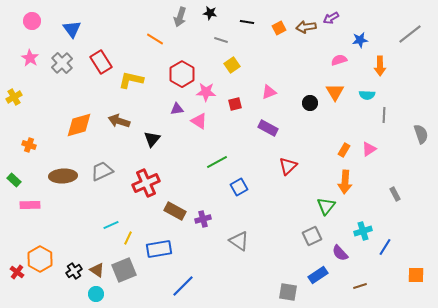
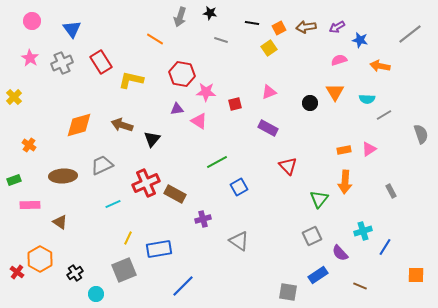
purple arrow at (331, 18): moved 6 px right, 9 px down
black line at (247, 22): moved 5 px right, 1 px down
blue star at (360, 40): rotated 21 degrees clockwise
gray cross at (62, 63): rotated 20 degrees clockwise
yellow square at (232, 65): moved 37 px right, 17 px up
orange arrow at (380, 66): rotated 102 degrees clockwise
red hexagon at (182, 74): rotated 20 degrees counterclockwise
cyan semicircle at (367, 95): moved 4 px down
yellow cross at (14, 97): rotated 14 degrees counterclockwise
gray line at (384, 115): rotated 56 degrees clockwise
brown arrow at (119, 121): moved 3 px right, 4 px down
orange cross at (29, 145): rotated 16 degrees clockwise
orange rectangle at (344, 150): rotated 48 degrees clockwise
red triangle at (288, 166): rotated 30 degrees counterclockwise
gray trapezoid at (102, 171): moved 6 px up
green rectangle at (14, 180): rotated 64 degrees counterclockwise
gray rectangle at (395, 194): moved 4 px left, 3 px up
green triangle at (326, 206): moved 7 px left, 7 px up
brown rectangle at (175, 211): moved 17 px up
cyan line at (111, 225): moved 2 px right, 21 px up
brown triangle at (97, 270): moved 37 px left, 48 px up
black cross at (74, 271): moved 1 px right, 2 px down
brown line at (360, 286): rotated 40 degrees clockwise
